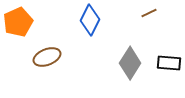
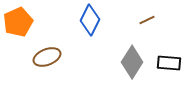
brown line: moved 2 px left, 7 px down
gray diamond: moved 2 px right, 1 px up
